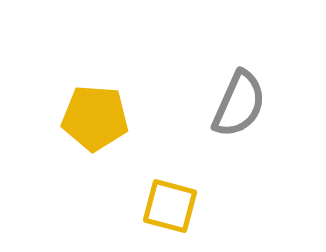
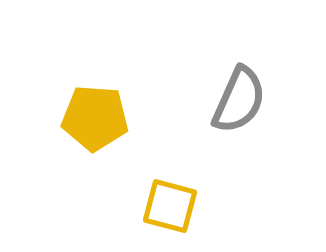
gray semicircle: moved 4 px up
